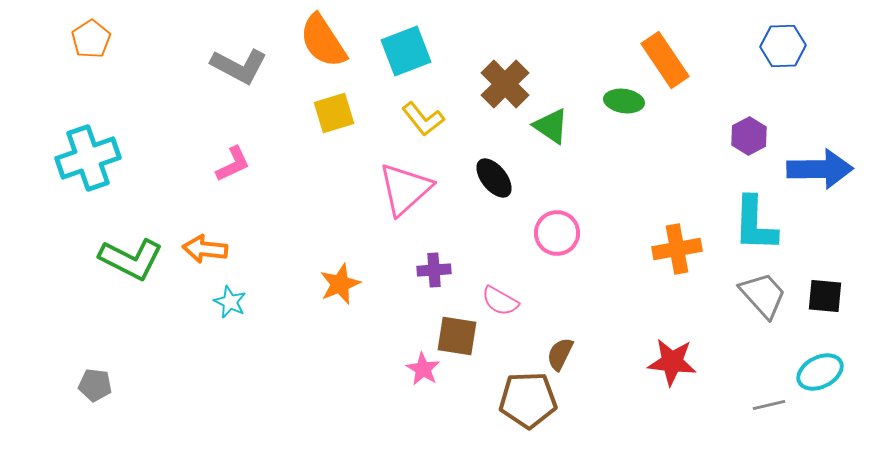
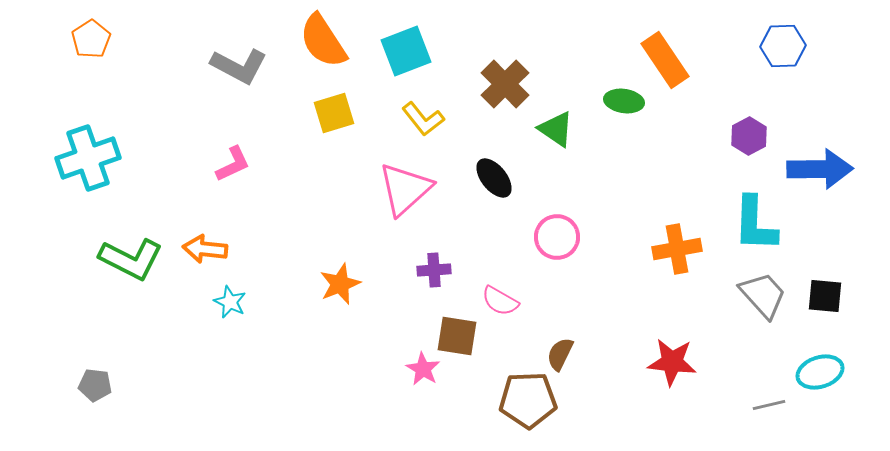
green triangle: moved 5 px right, 3 px down
pink circle: moved 4 px down
cyan ellipse: rotated 9 degrees clockwise
